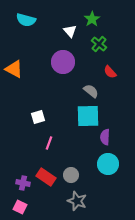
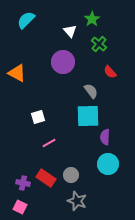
cyan semicircle: rotated 120 degrees clockwise
orange triangle: moved 3 px right, 4 px down
gray semicircle: rotated 14 degrees clockwise
pink line: rotated 40 degrees clockwise
red rectangle: moved 1 px down
